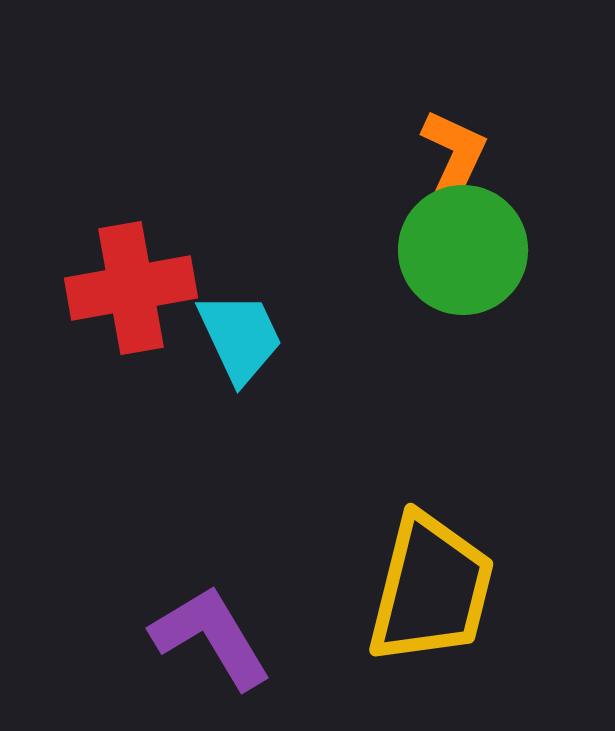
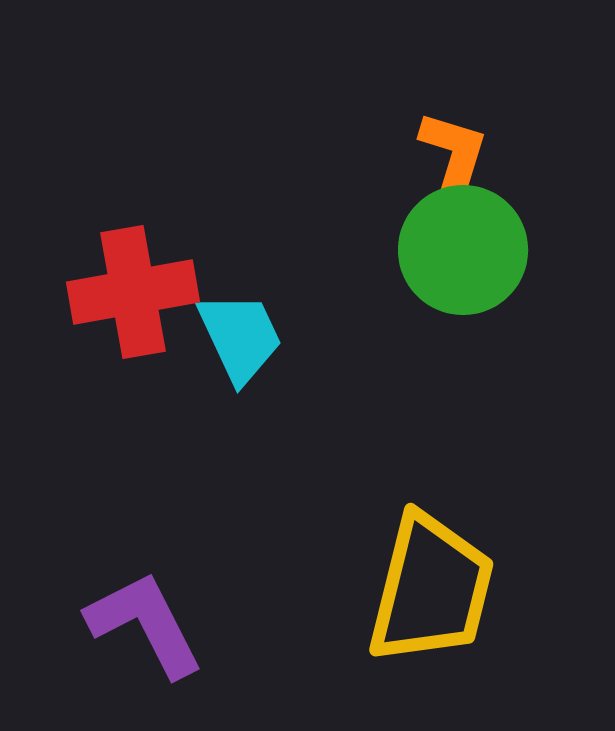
orange L-shape: rotated 8 degrees counterclockwise
red cross: moved 2 px right, 4 px down
purple L-shape: moved 66 px left, 13 px up; rotated 4 degrees clockwise
